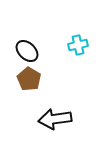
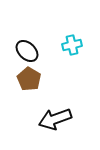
cyan cross: moved 6 px left
black arrow: rotated 12 degrees counterclockwise
